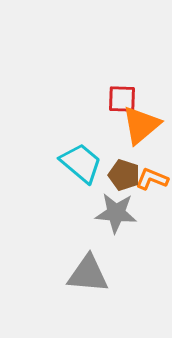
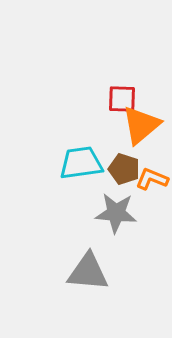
cyan trapezoid: rotated 48 degrees counterclockwise
brown pentagon: moved 6 px up
gray triangle: moved 2 px up
